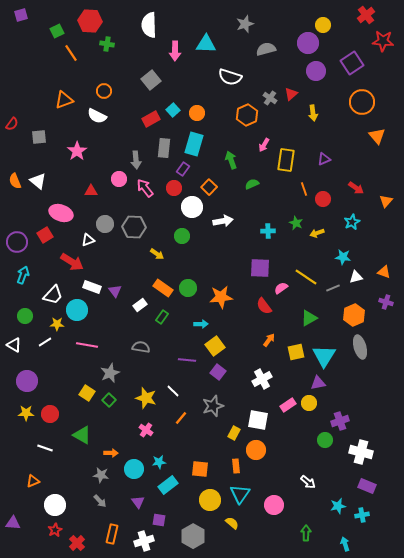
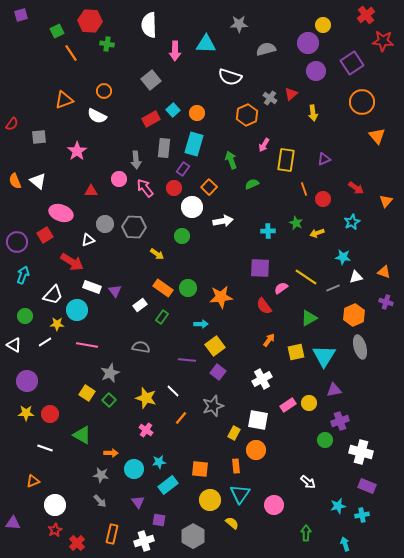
gray star at (245, 24): moved 6 px left; rotated 18 degrees clockwise
purple triangle at (318, 383): moved 16 px right, 7 px down
